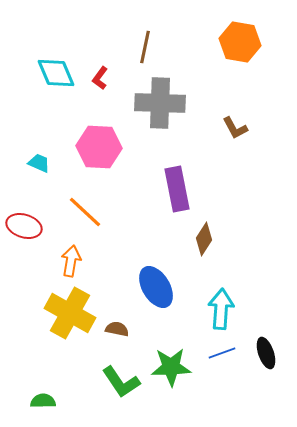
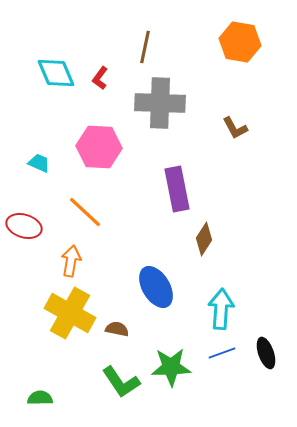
green semicircle: moved 3 px left, 3 px up
